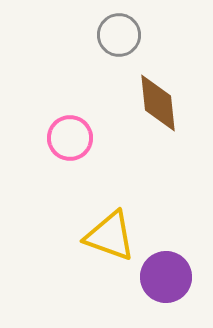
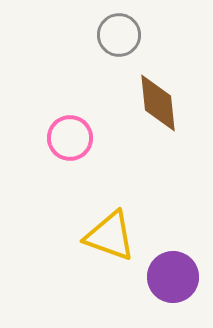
purple circle: moved 7 px right
